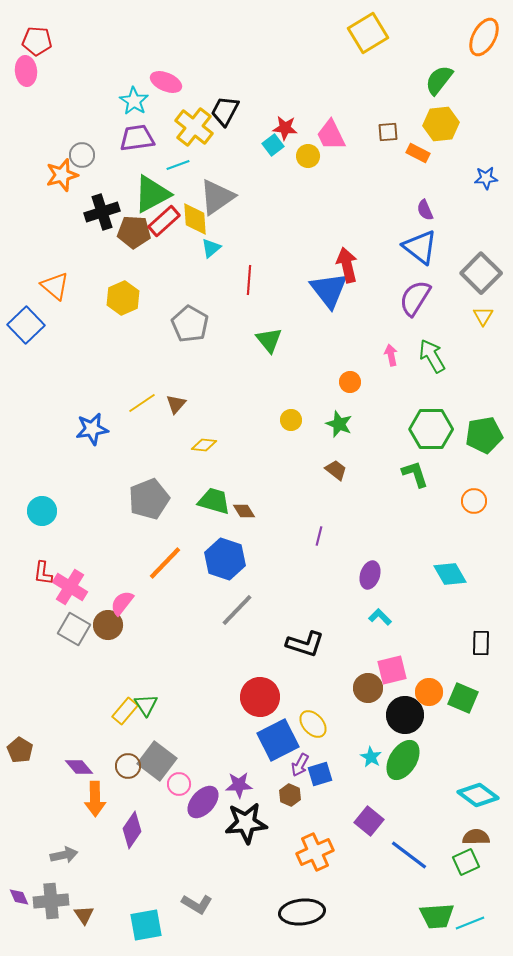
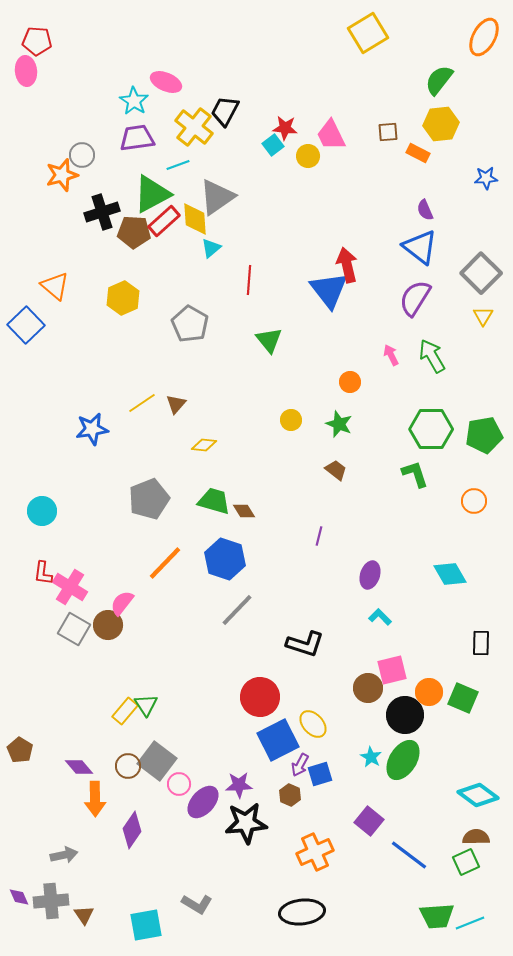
pink arrow at (391, 355): rotated 15 degrees counterclockwise
